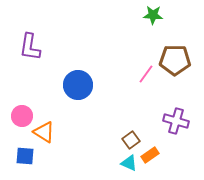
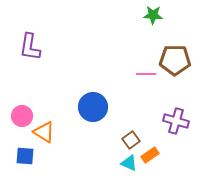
pink line: rotated 54 degrees clockwise
blue circle: moved 15 px right, 22 px down
